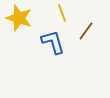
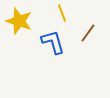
yellow star: moved 3 px down
brown line: moved 2 px right, 2 px down
